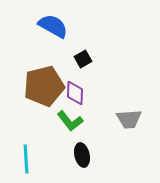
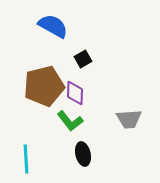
black ellipse: moved 1 px right, 1 px up
